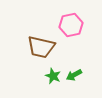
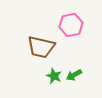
green star: moved 1 px right
